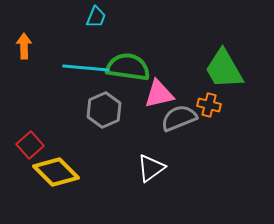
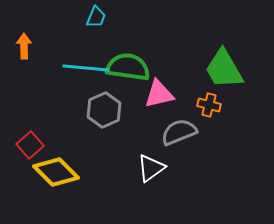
gray semicircle: moved 14 px down
